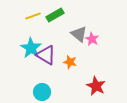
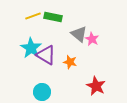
green rectangle: moved 2 px left, 2 px down; rotated 42 degrees clockwise
